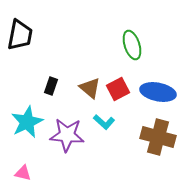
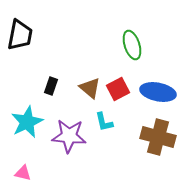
cyan L-shape: rotated 35 degrees clockwise
purple star: moved 2 px right, 1 px down
